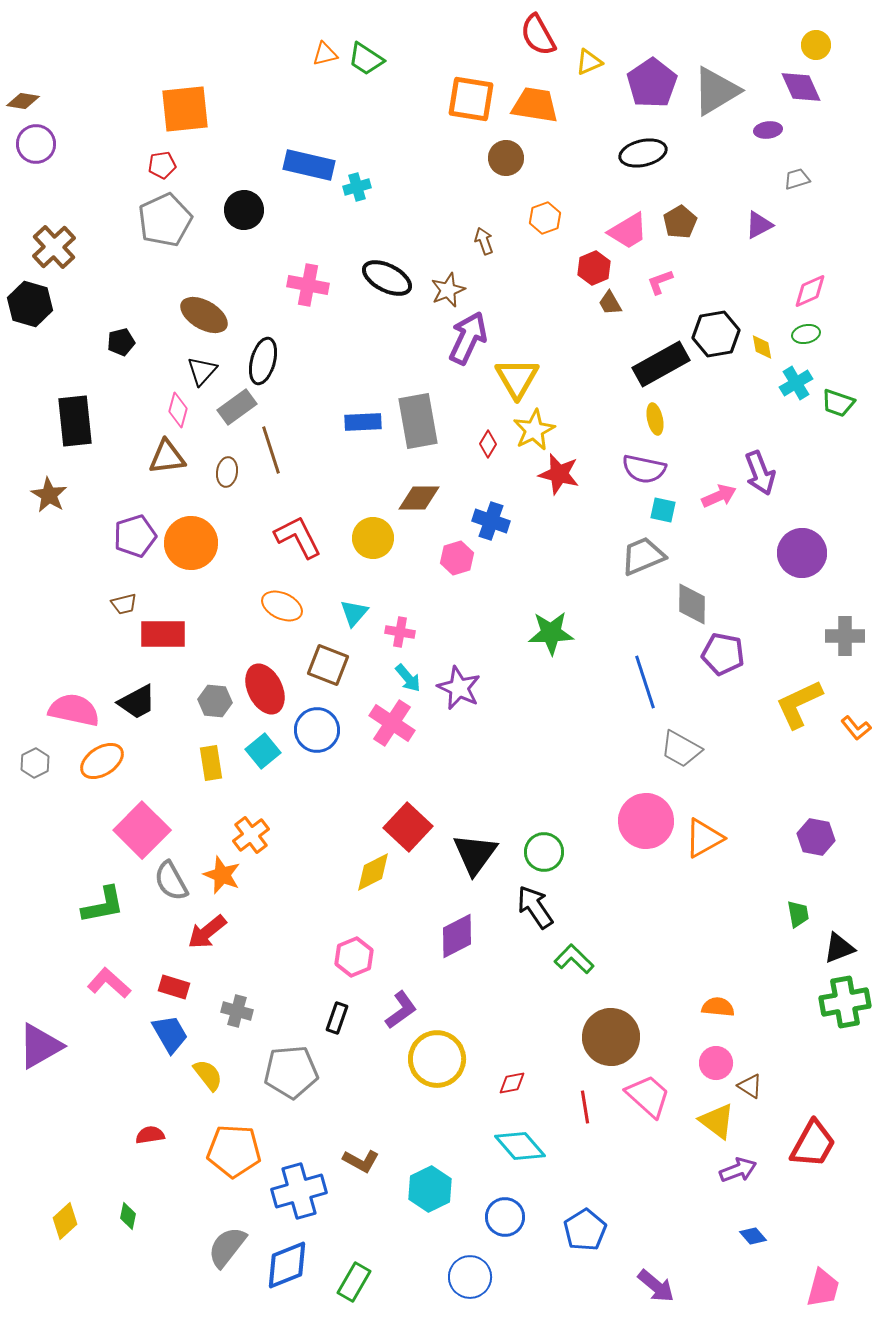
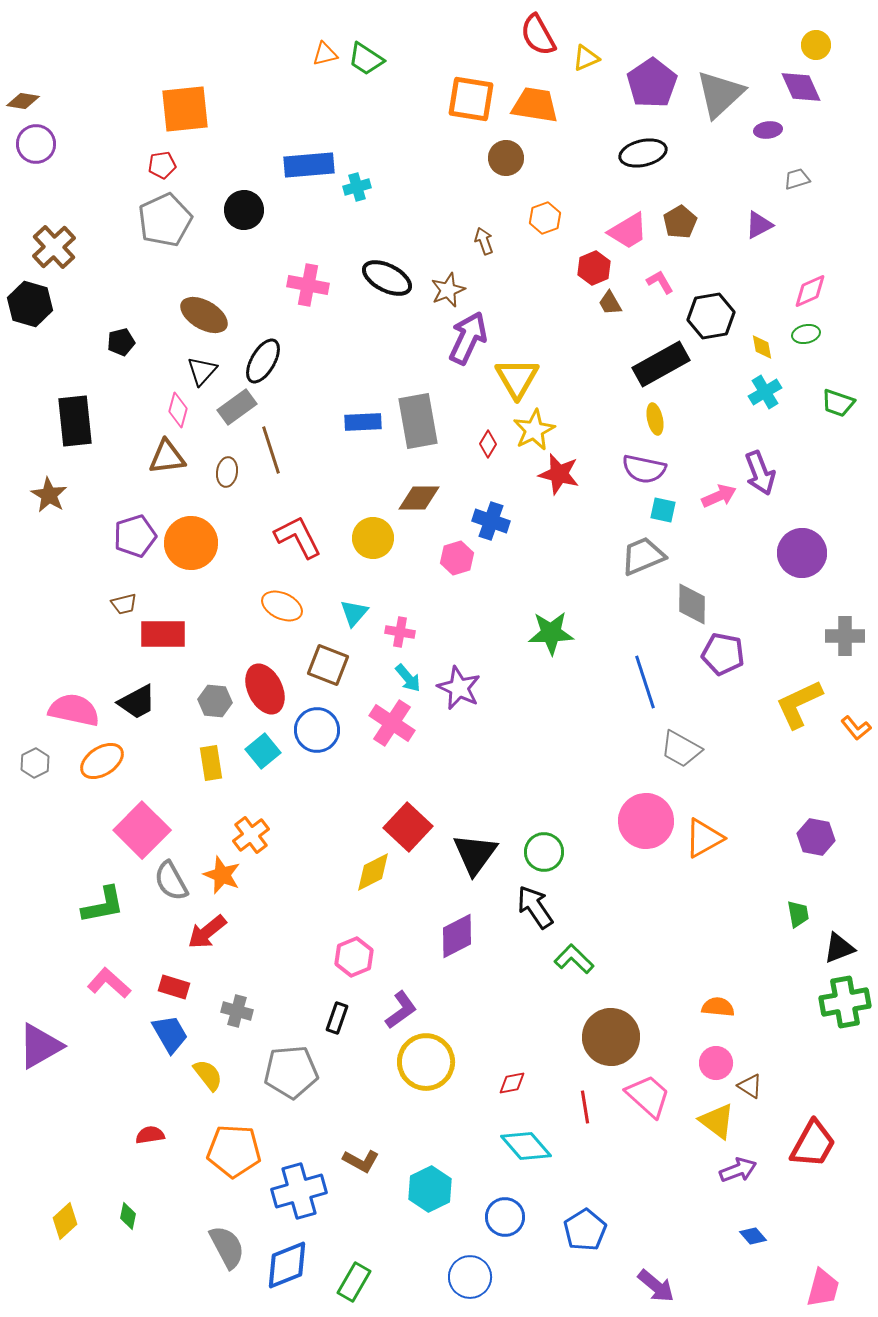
yellow triangle at (589, 62): moved 3 px left, 4 px up
gray triangle at (716, 91): moved 4 px right, 3 px down; rotated 12 degrees counterclockwise
blue rectangle at (309, 165): rotated 18 degrees counterclockwise
pink L-shape at (660, 282): rotated 80 degrees clockwise
black hexagon at (716, 334): moved 5 px left, 18 px up
black ellipse at (263, 361): rotated 15 degrees clockwise
cyan cross at (796, 383): moved 31 px left, 9 px down
yellow circle at (437, 1059): moved 11 px left, 3 px down
cyan diamond at (520, 1146): moved 6 px right
gray semicircle at (227, 1247): rotated 114 degrees clockwise
